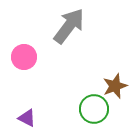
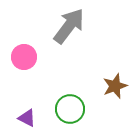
green circle: moved 24 px left
